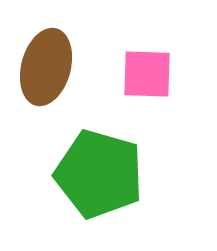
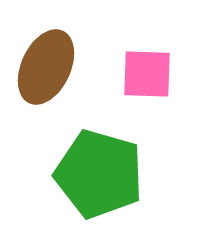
brown ellipse: rotated 10 degrees clockwise
